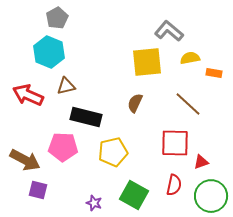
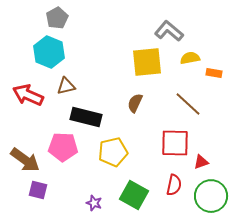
brown arrow: rotated 8 degrees clockwise
